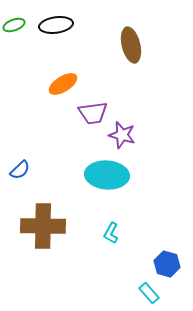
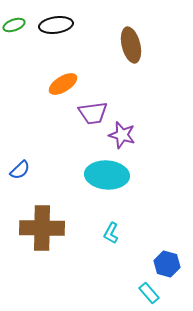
brown cross: moved 1 px left, 2 px down
